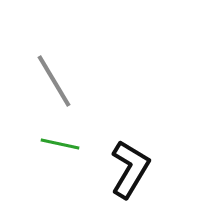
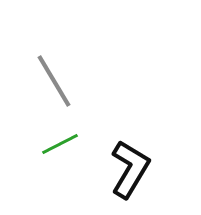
green line: rotated 39 degrees counterclockwise
